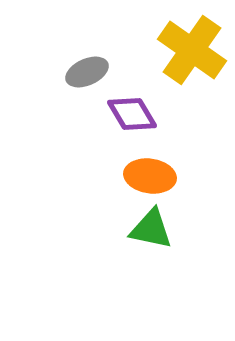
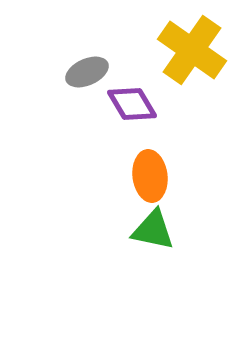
purple diamond: moved 10 px up
orange ellipse: rotated 75 degrees clockwise
green triangle: moved 2 px right, 1 px down
